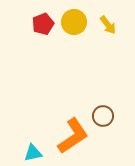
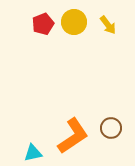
brown circle: moved 8 px right, 12 px down
